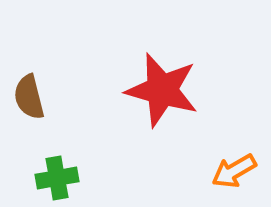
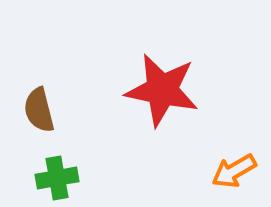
red star: rotated 4 degrees counterclockwise
brown semicircle: moved 10 px right, 13 px down
